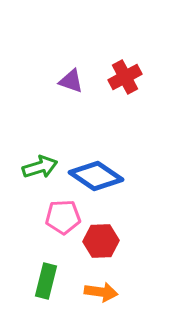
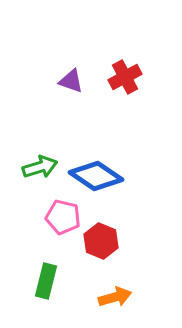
pink pentagon: rotated 16 degrees clockwise
red hexagon: rotated 24 degrees clockwise
orange arrow: moved 14 px right, 5 px down; rotated 24 degrees counterclockwise
